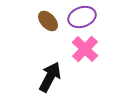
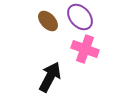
purple ellipse: moved 2 px left; rotated 68 degrees clockwise
pink cross: rotated 24 degrees counterclockwise
